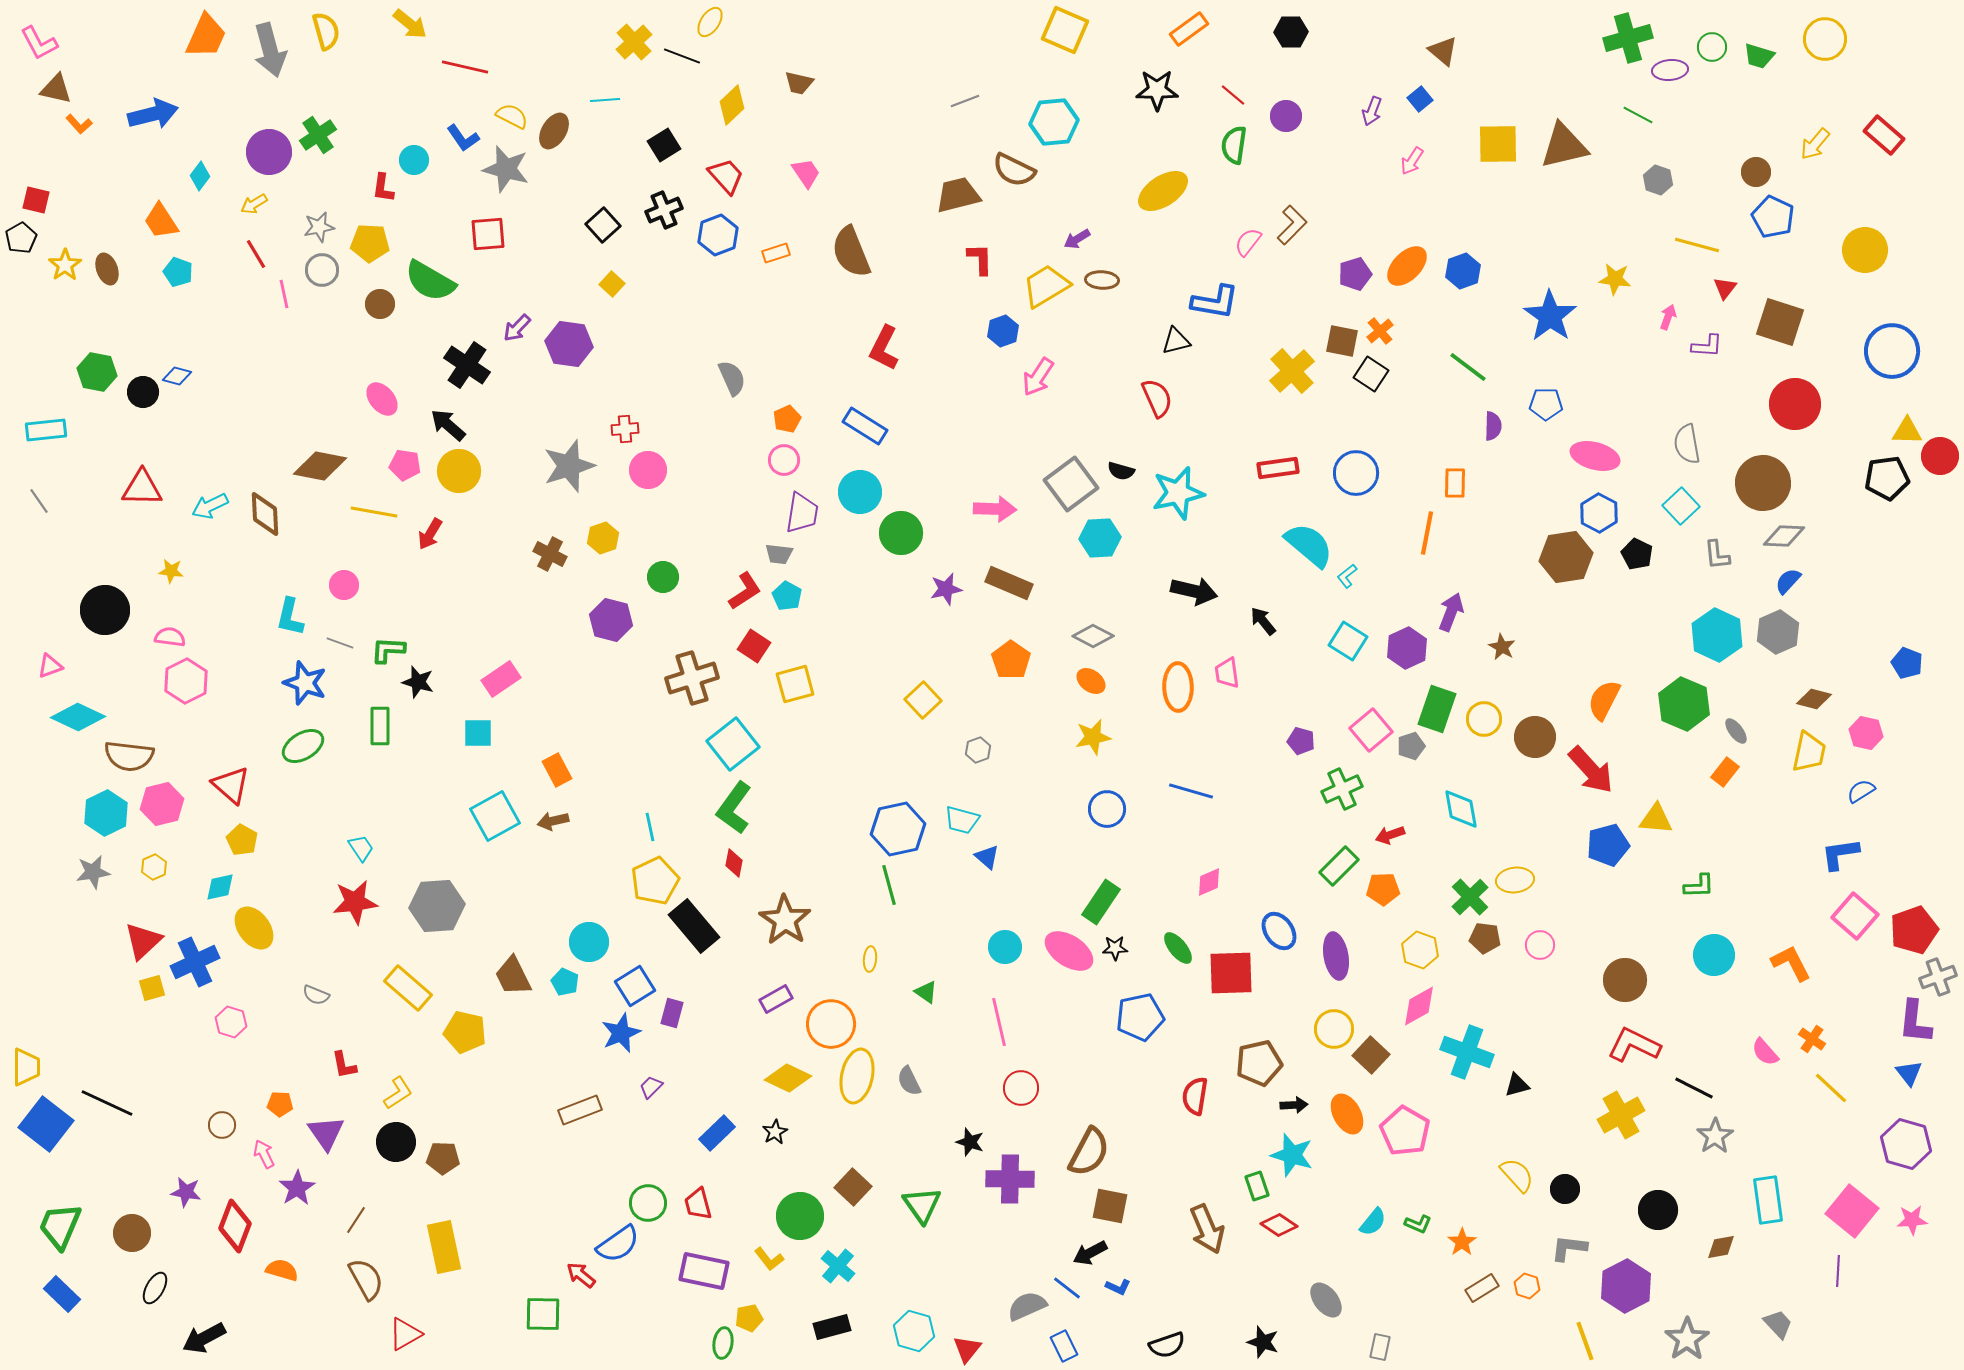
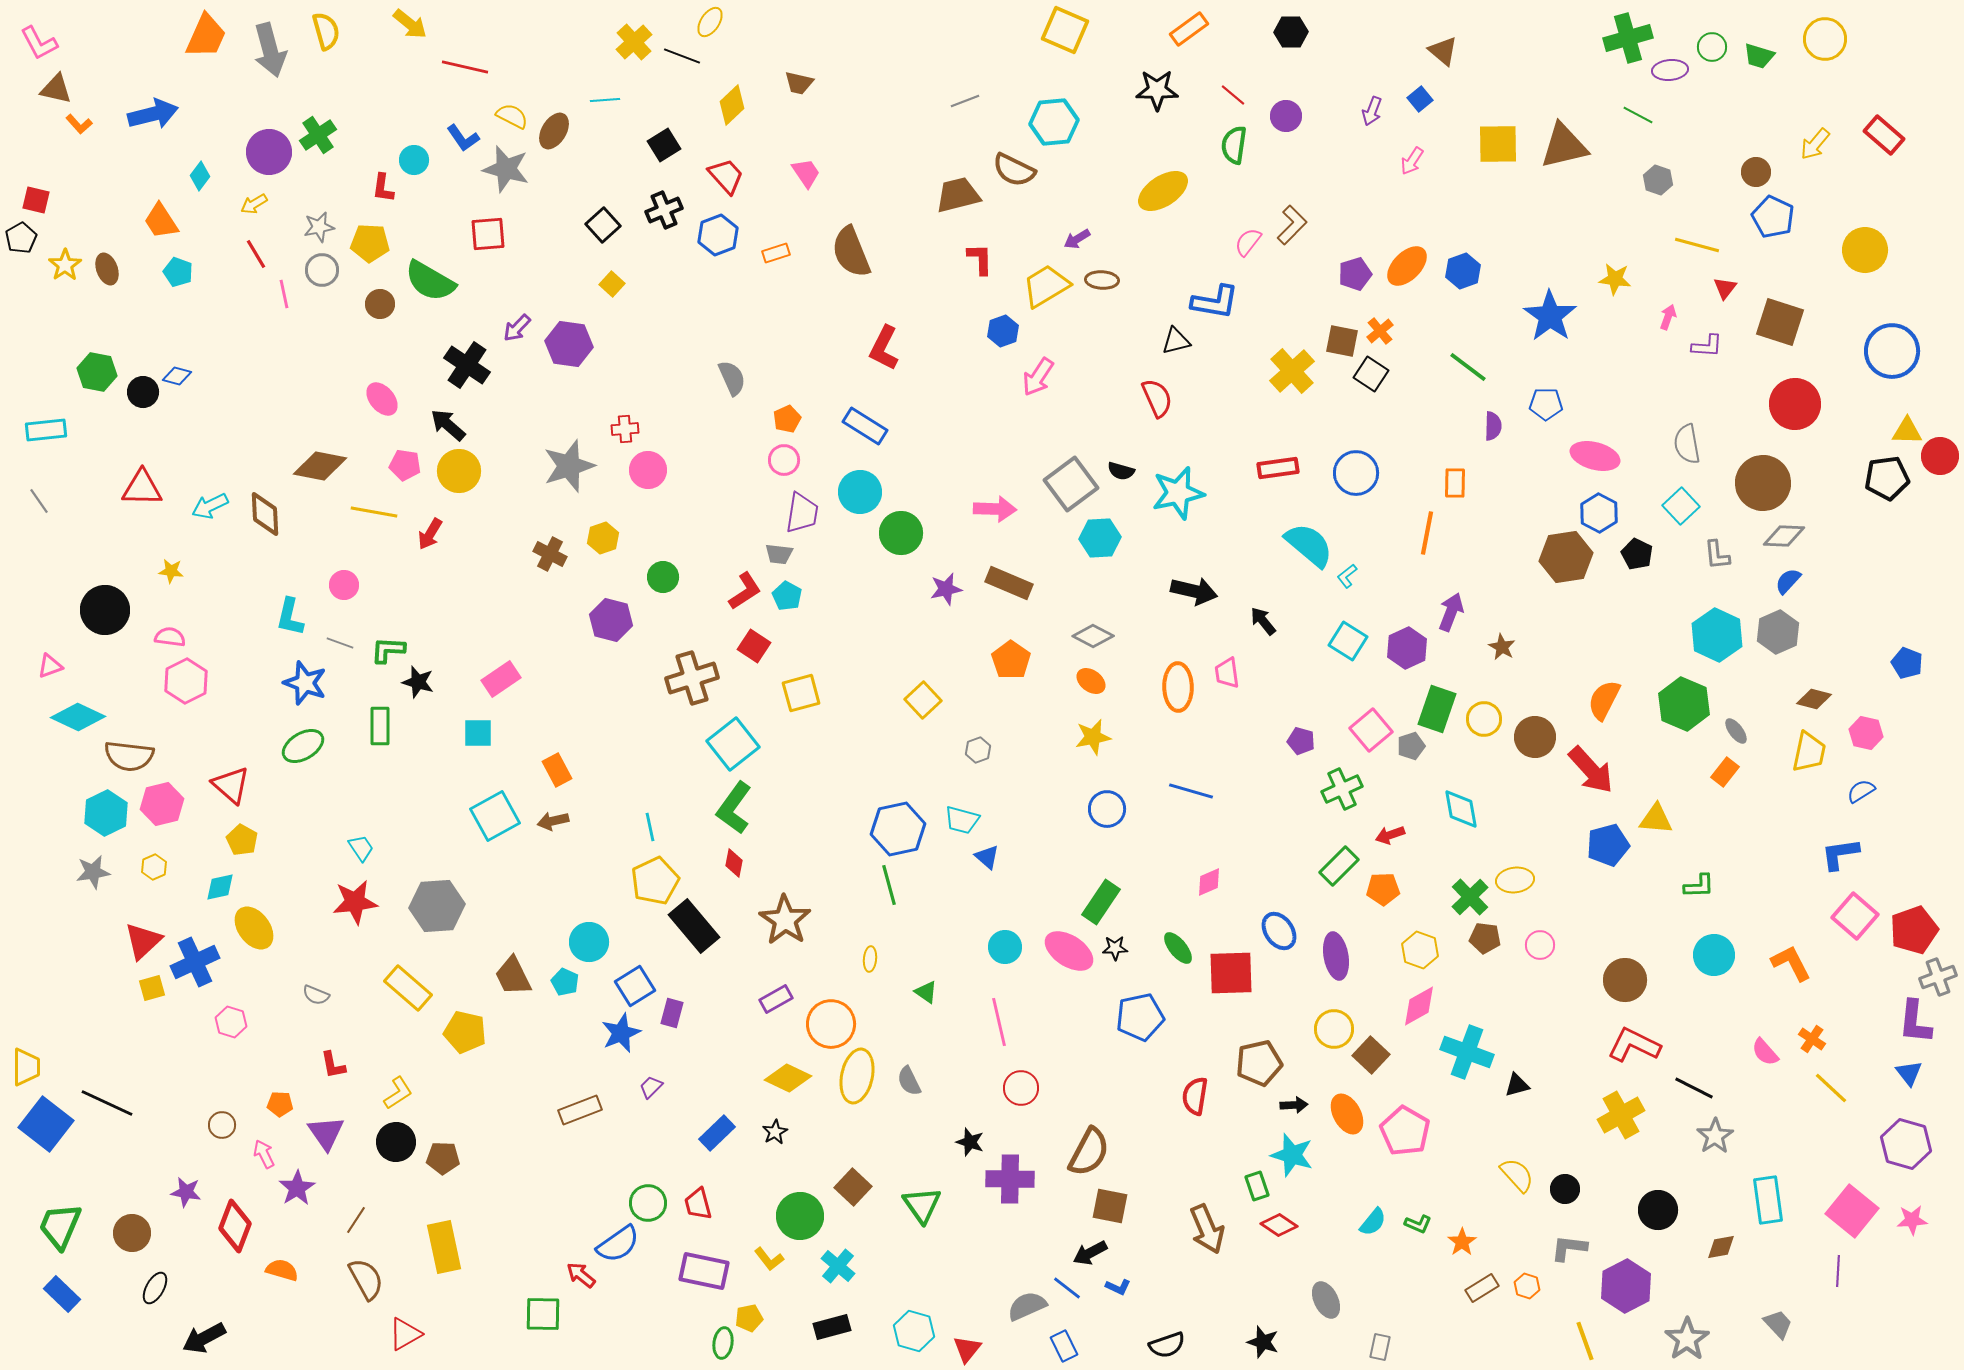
yellow square at (795, 684): moved 6 px right, 9 px down
red L-shape at (344, 1065): moved 11 px left
gray ellipse at (1326, 1300): rotated 12 degrees clockwise
